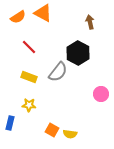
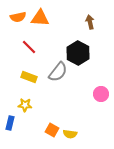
orange triangle: moved 3 px left, 5 px down; rotated 24 degrees counterclockwise
orange semicircle: rotated 21 degrees clockwise
yellow star: moved 4 px left
